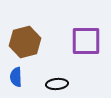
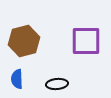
brown hexagon: moved 1 px left, 1 px up
blue semicircle: moved 1 px right, 2 px down
